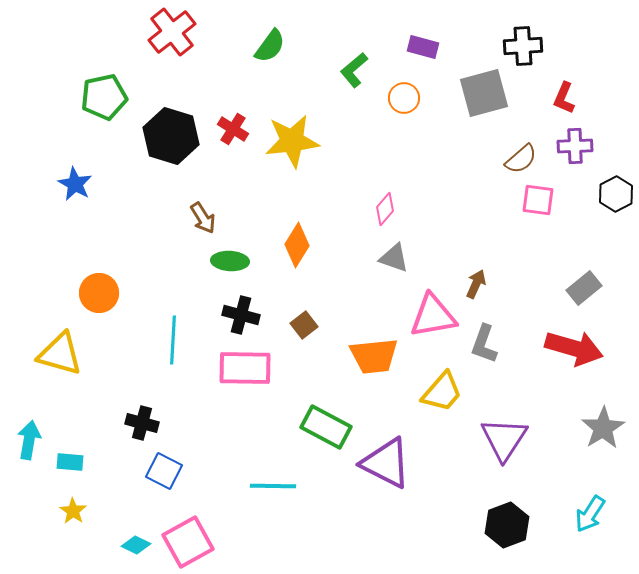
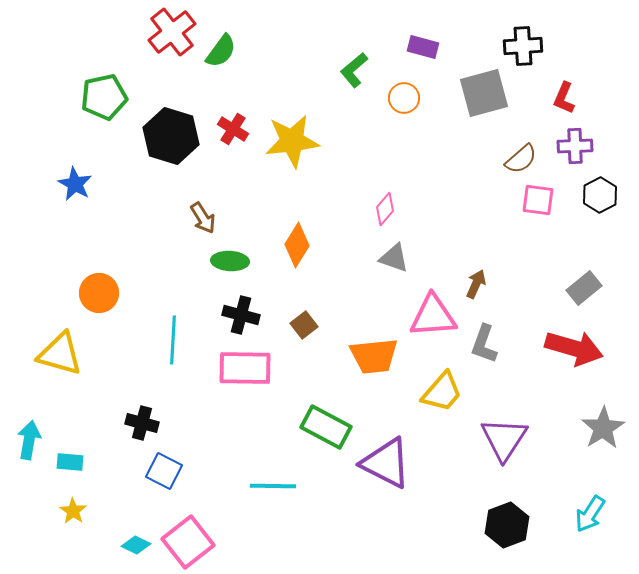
green semicircle at (270, 46): moved 49 px left, 5 px down
black hexagon at (616, 194): moved 16 px left, 1 px down
pink triangle at (433, 316): rotated 6 degrees clockwise
pink square at (188, 542): rotated 9 degrees counterclockwise
